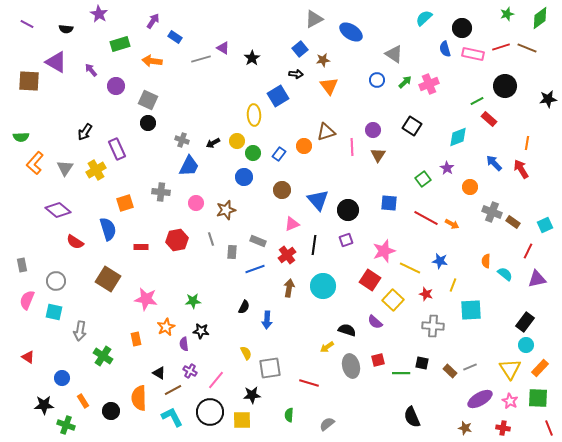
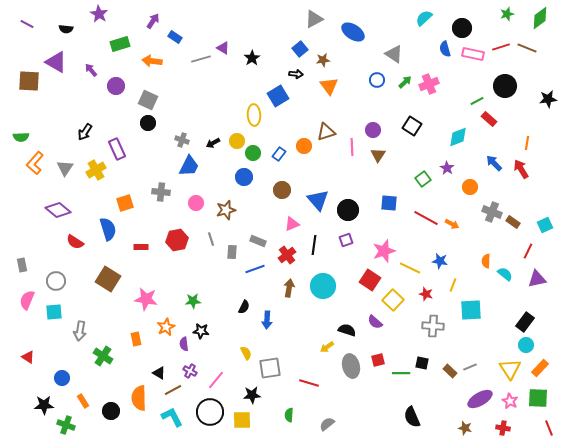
blue ellipse at (351, 32): moved 2 px right
cyan square at (54, 312): rotated 18 degrees counterclockwise
